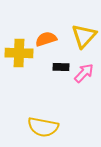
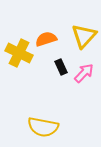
yellow cross: rotated 24 degrees clockwise
black rectangle: rotated 63 degrees clockwise
